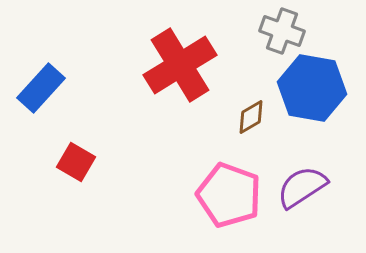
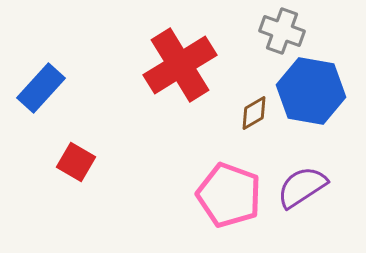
blue hexagon: moved 1 px left, 3 px down
brown diamond: moved 3 px right, 4 px up
